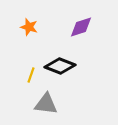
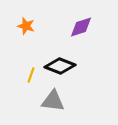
orange star: moved 3 px left, 1 px up
gray triangle: moved 7 px right, 3 px up
